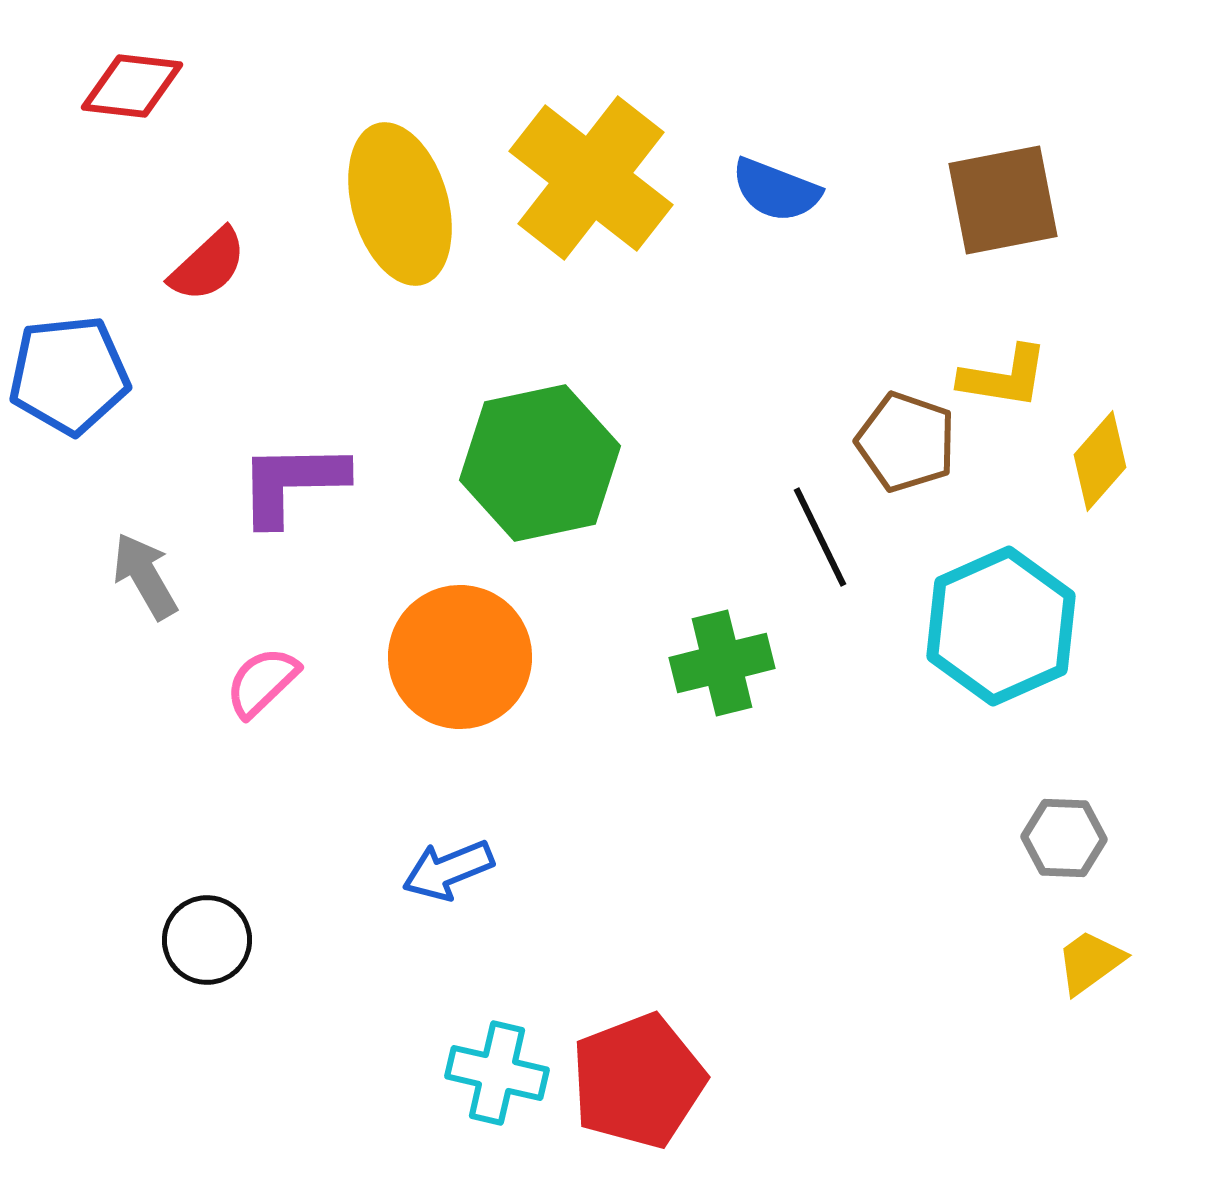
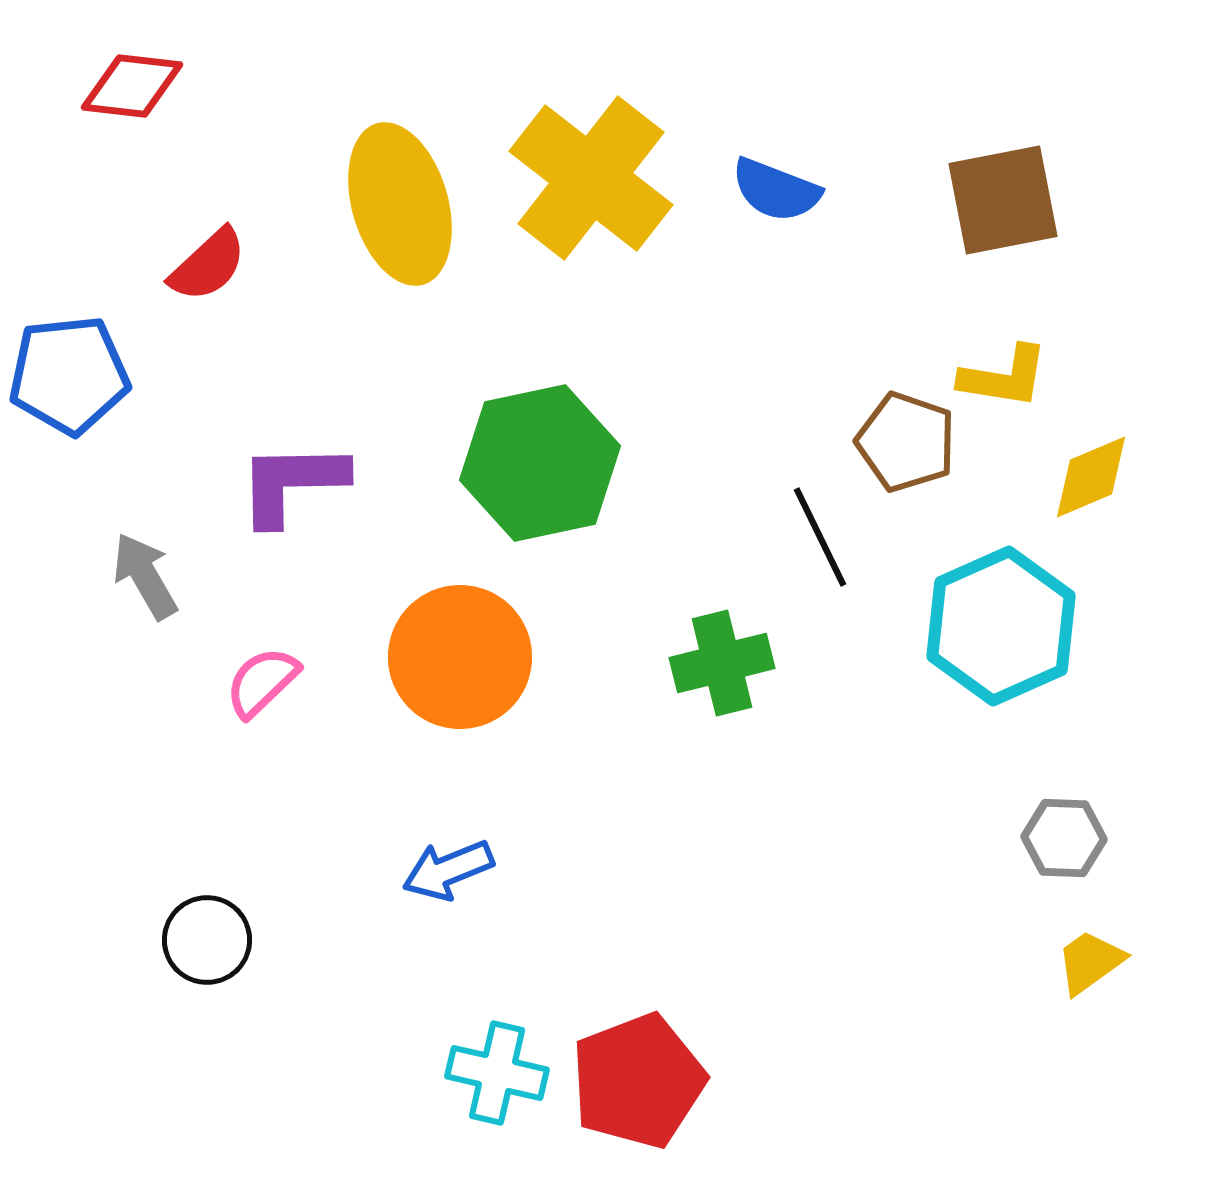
yellow diamond: moved 9 px left, 16 px down; rotated 26 degrees clockwise
